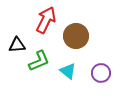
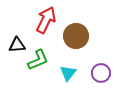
green L-shape: moved 1 px left, 1 px up
cyan triangle: moved 2 px down; rotated 30 degrees clockwise
